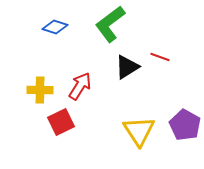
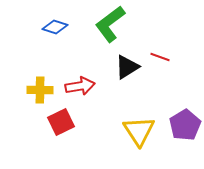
red arrow: rotated 48 degrees clockwise
purple pentagon: rotated 12 degrees clockwise
